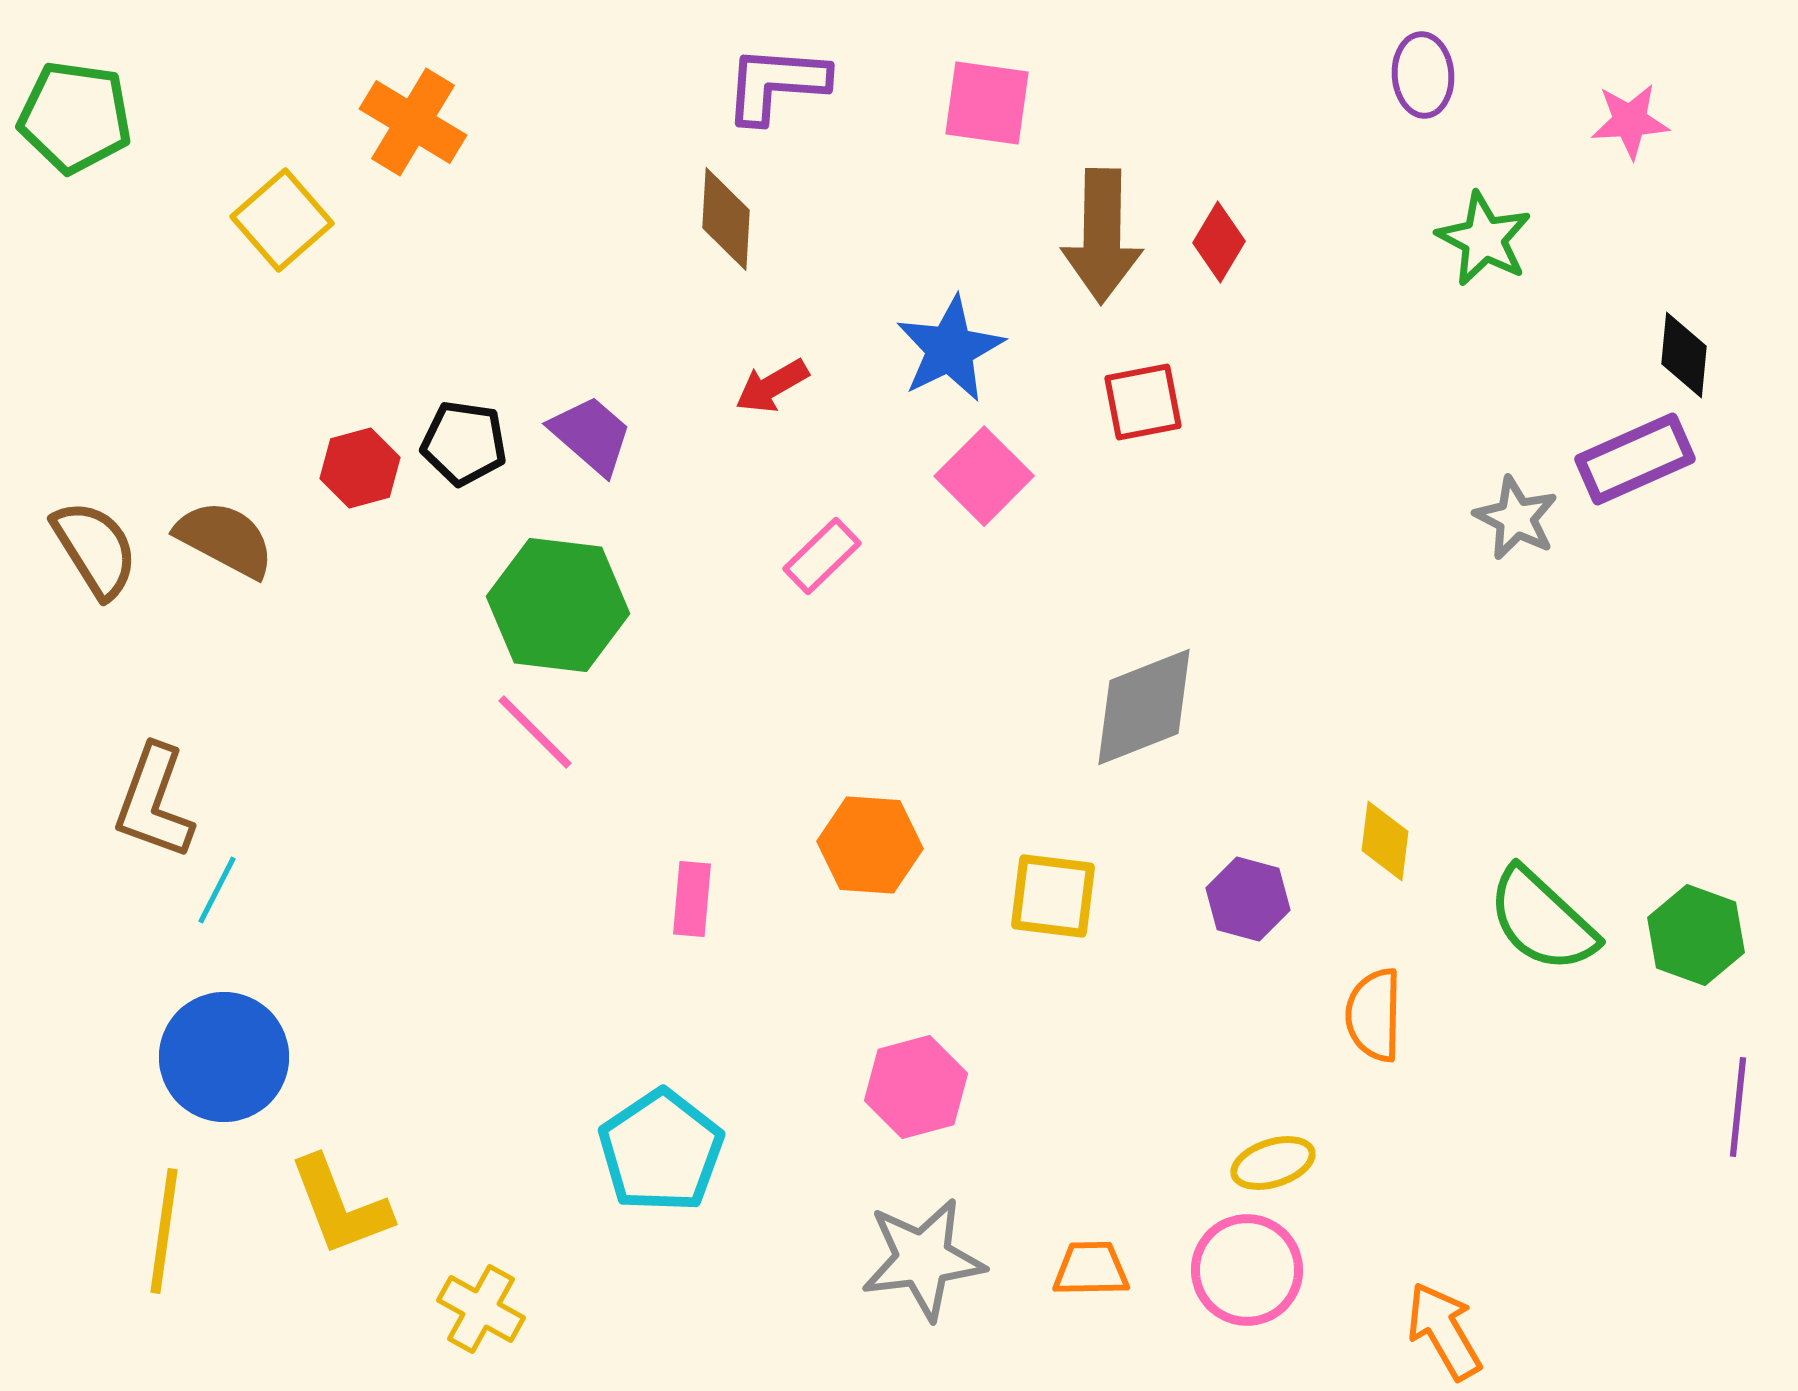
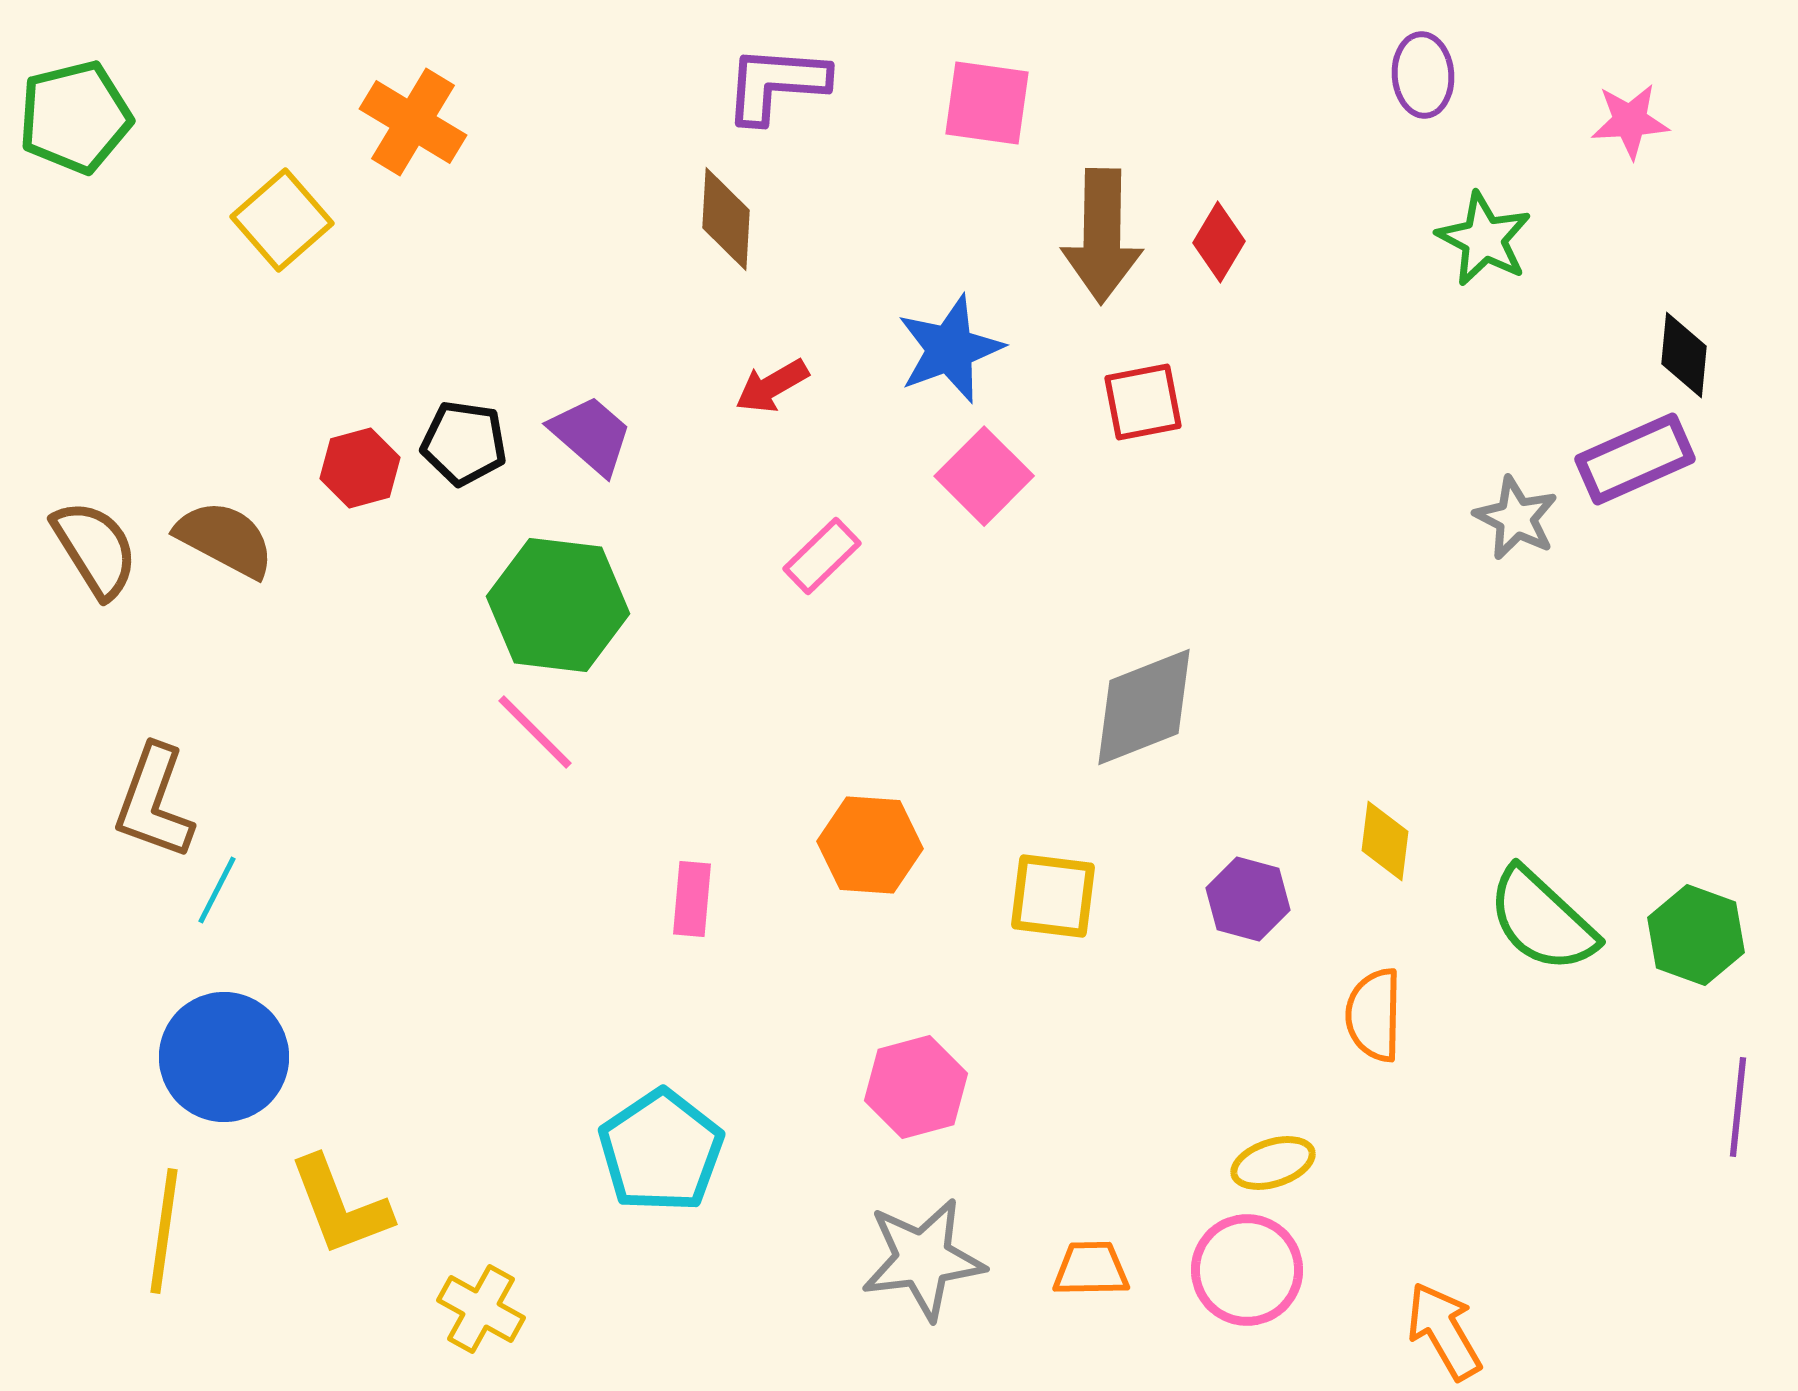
green pentagon at (75, 117): rotated 22 degrees counterclockwise
blue star at (950, 349): rotated 6 degrees clockwise
